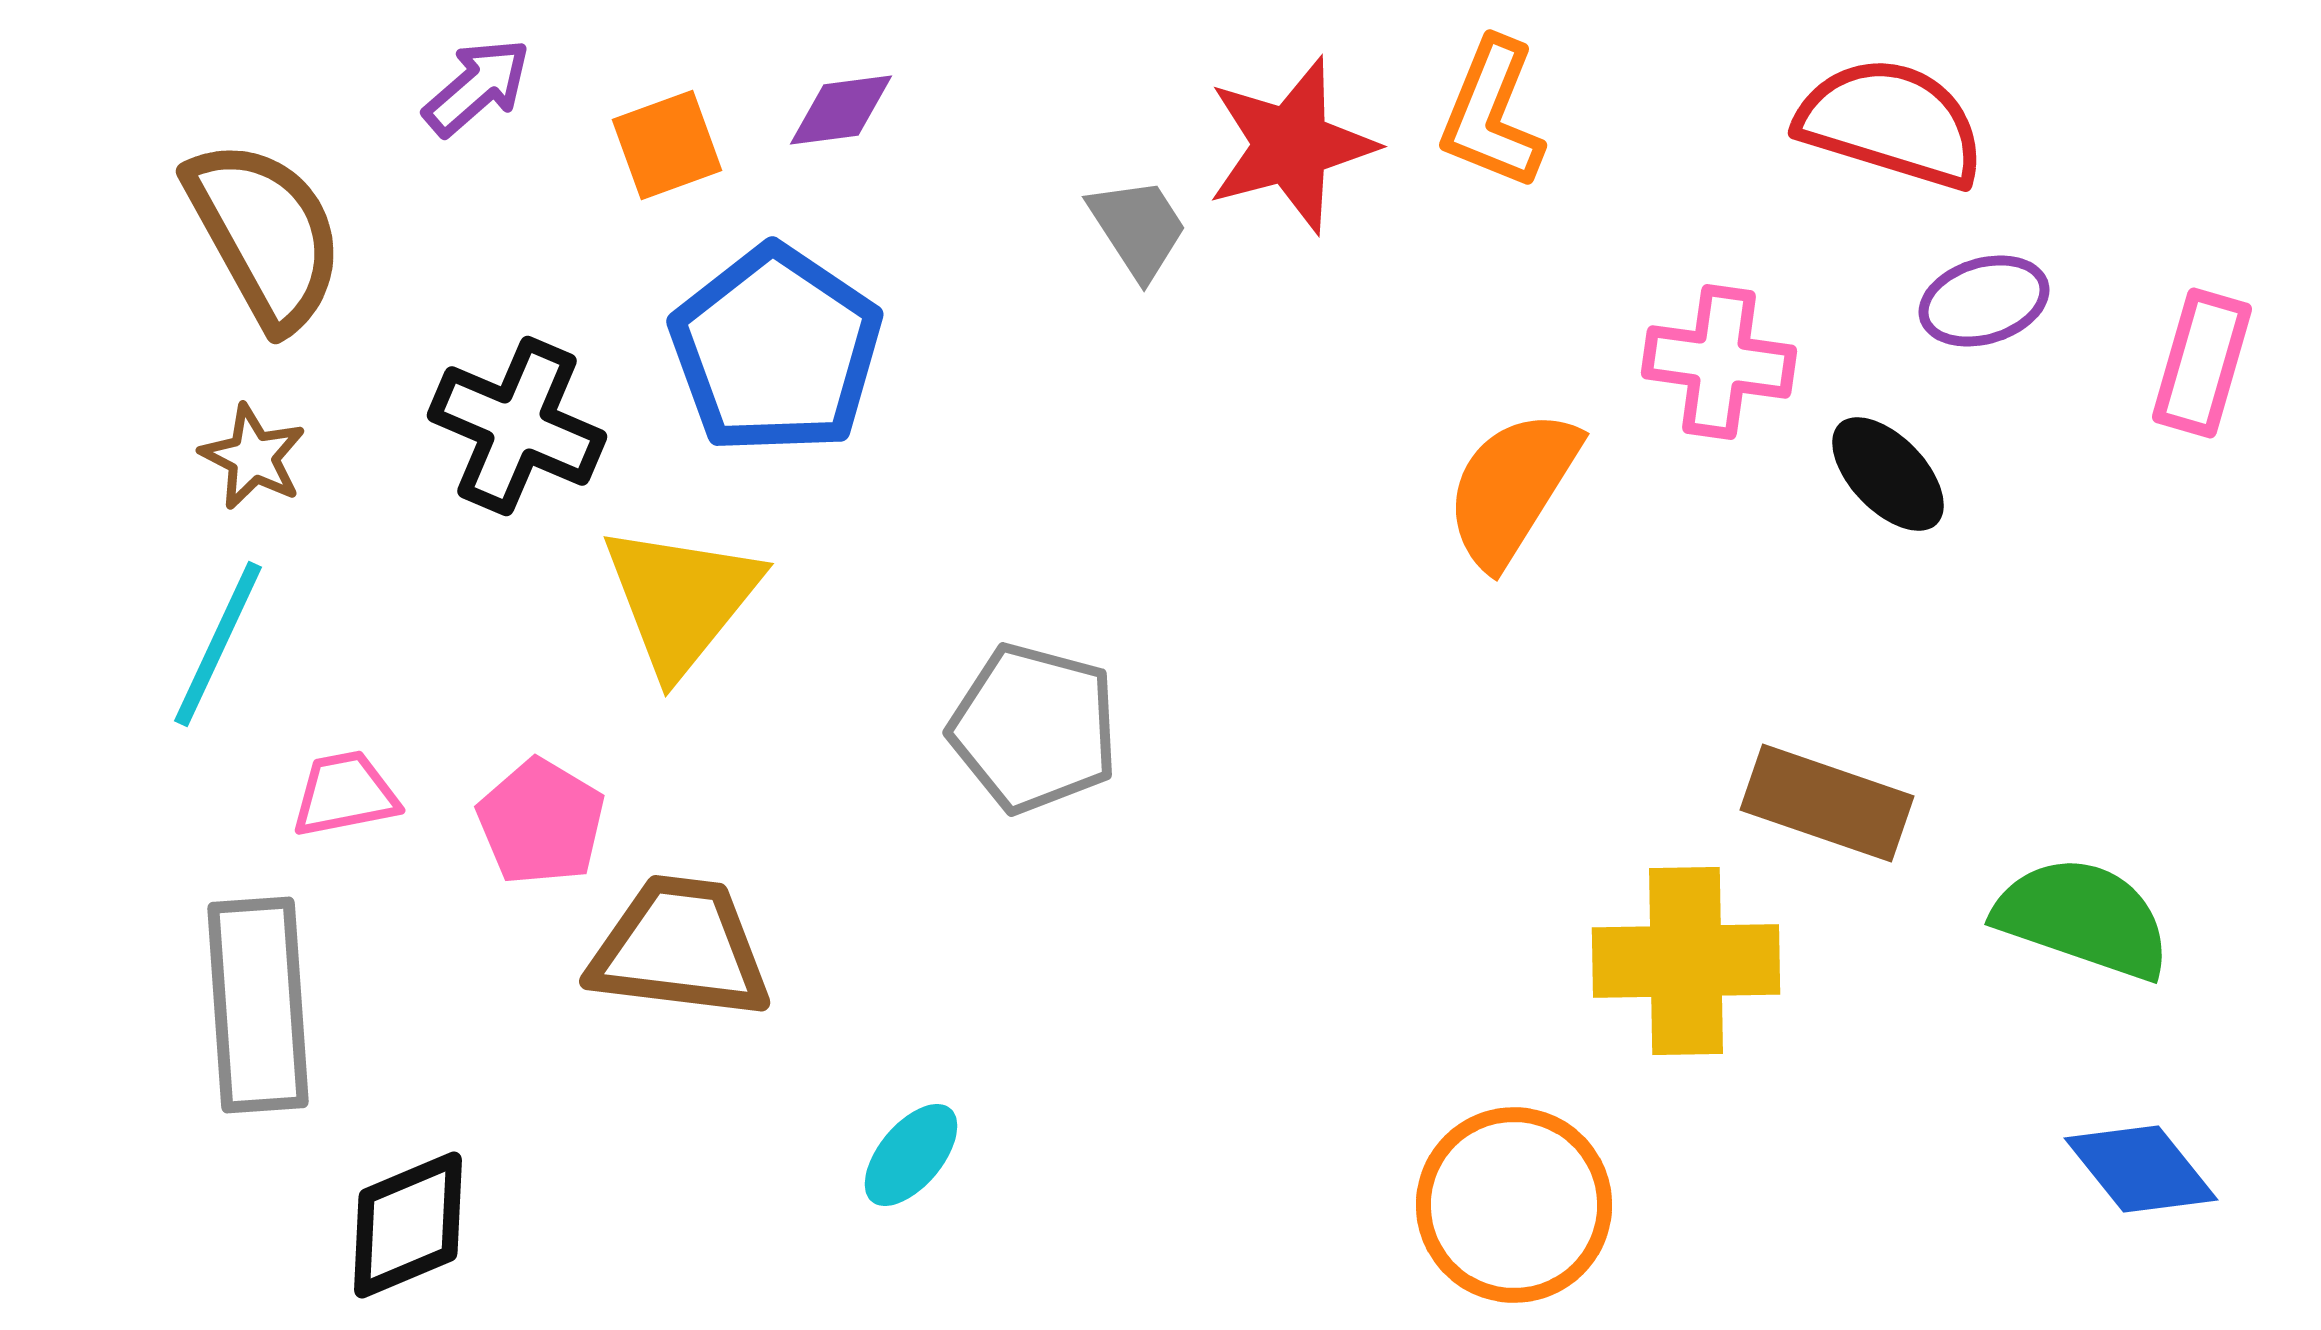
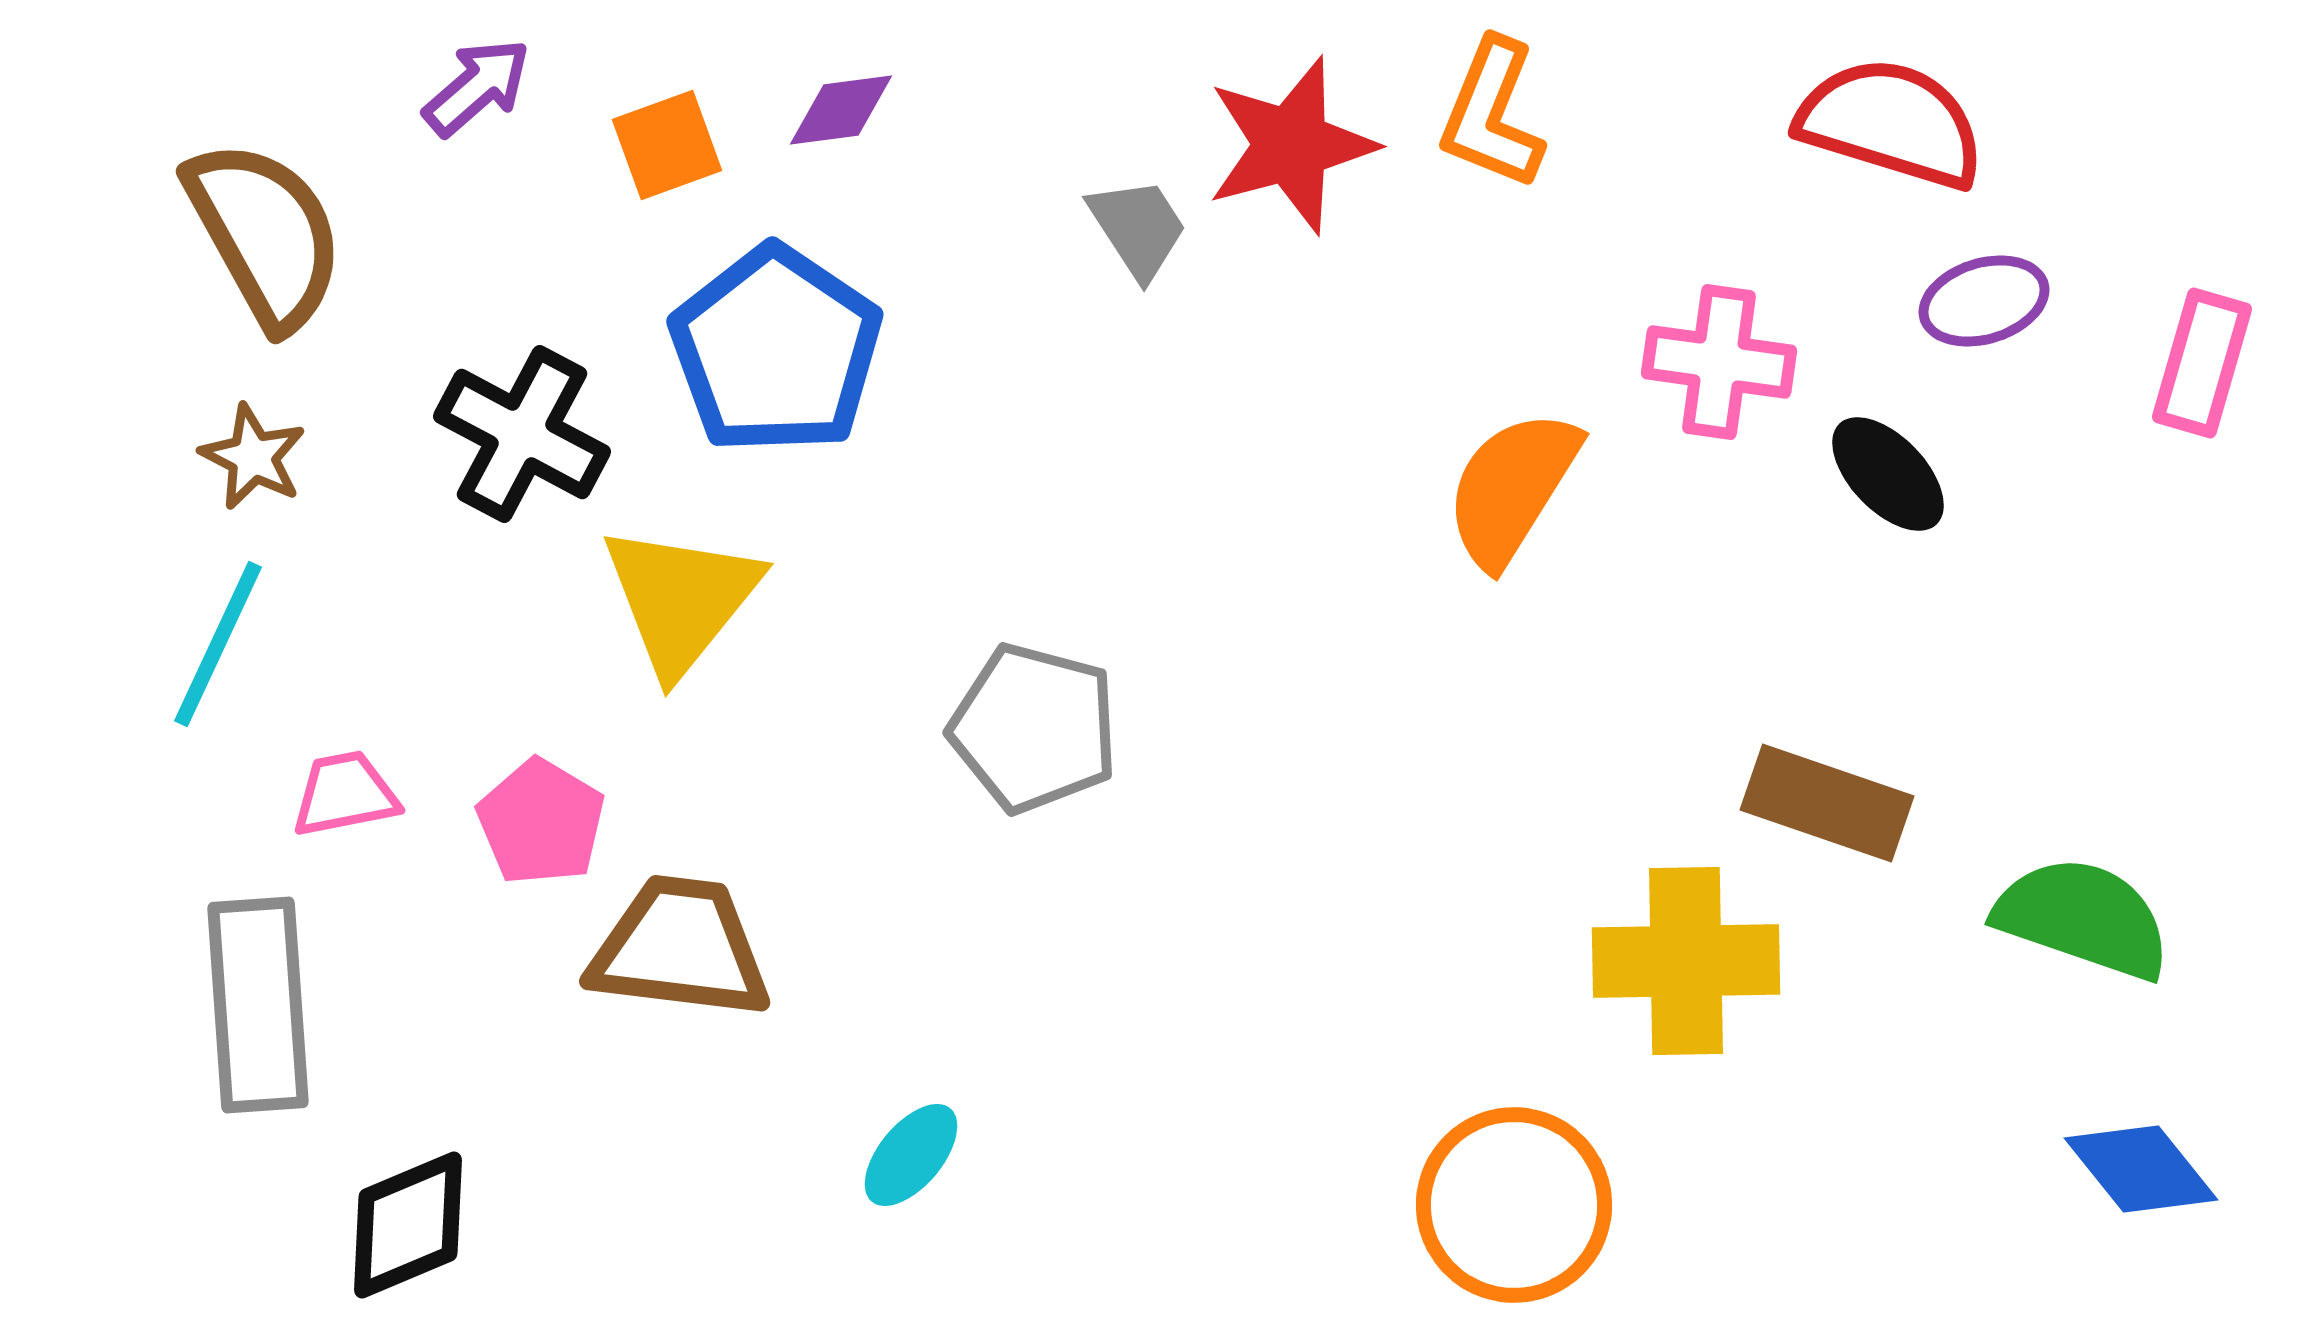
black cross: moved 5 px right, 8 px down; rotated 5 degrees clockwise
